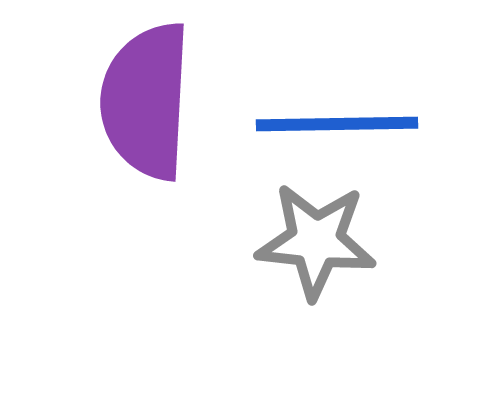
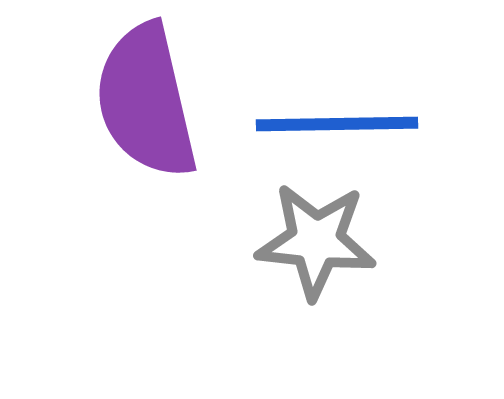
purple semicircle: rotated 16 degrees counterclockwise
